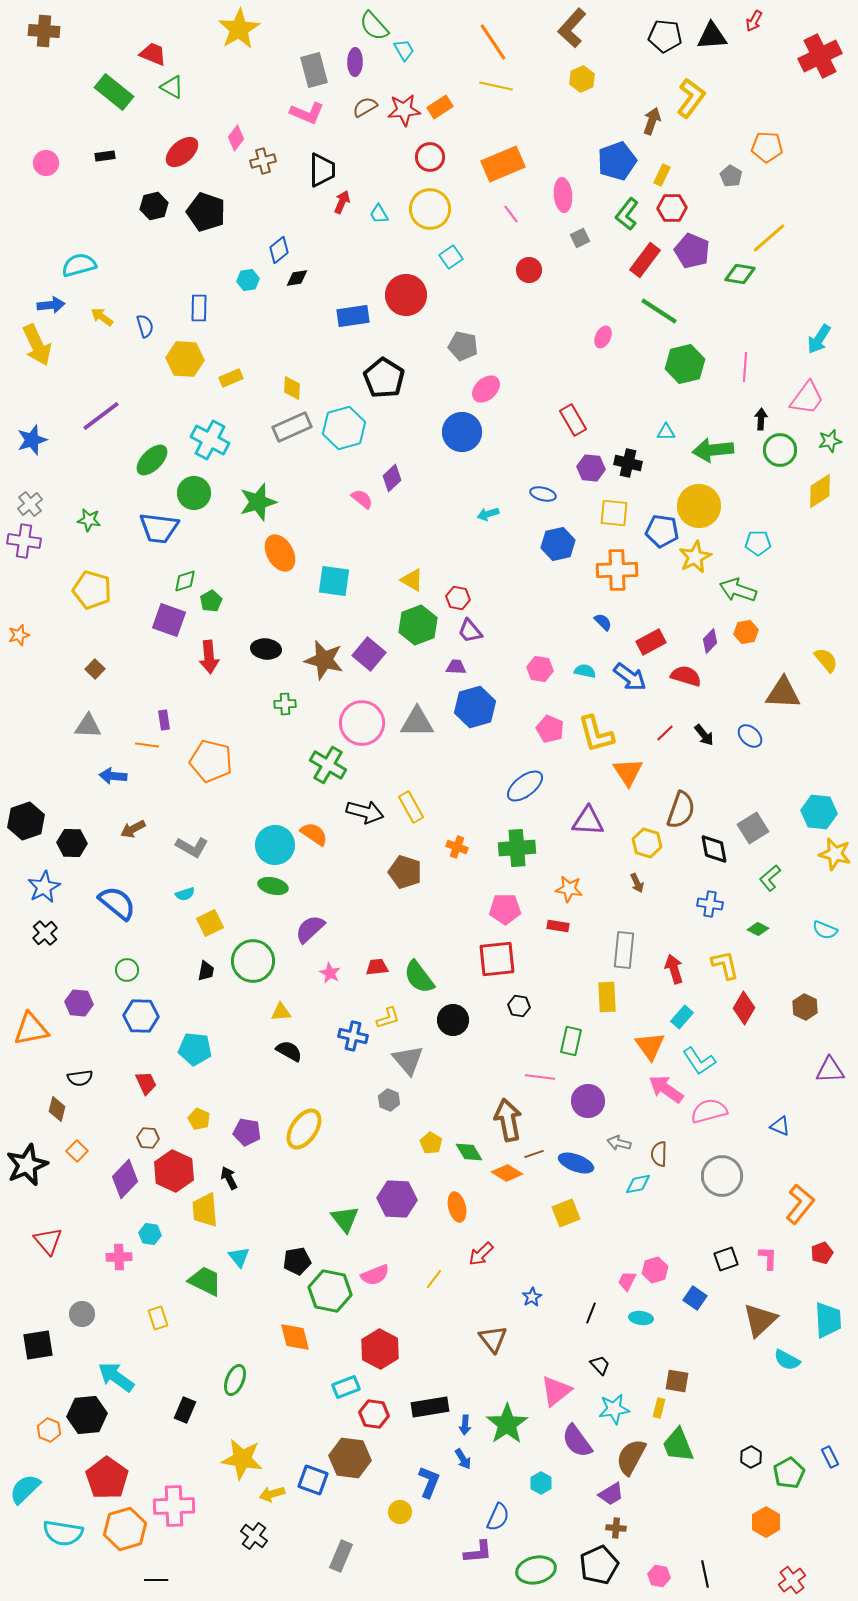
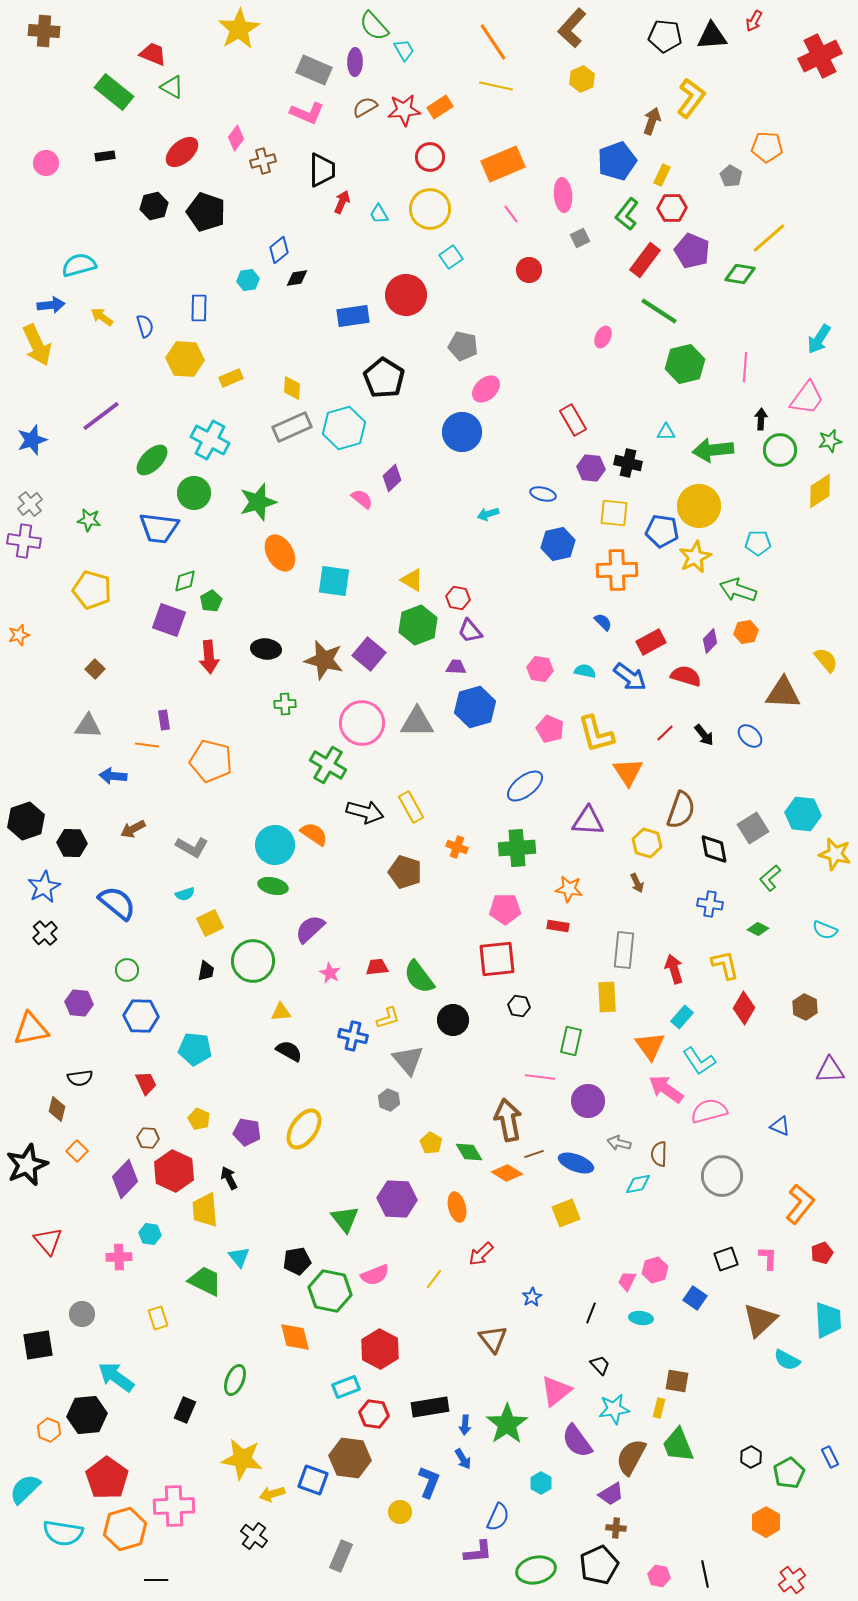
gray rectangle at (314, 70): rotated 52 degrees counterclockwise
cyan hexagon at (819, 812): moved 16 px left, 2 px down
